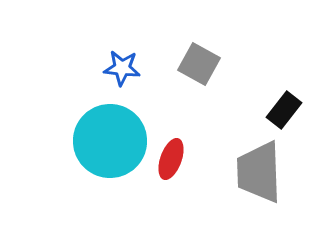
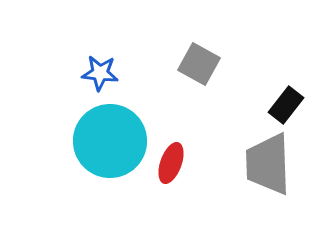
blue star: moved 22 px left, 5 px down
black rectangle: moved 2 px right, 5 px up
red ellipse: moved 4 px down
gray trapezoid: moved 9 px right, 8 px up
